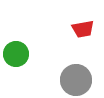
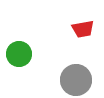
green circle: moved 3 px right
